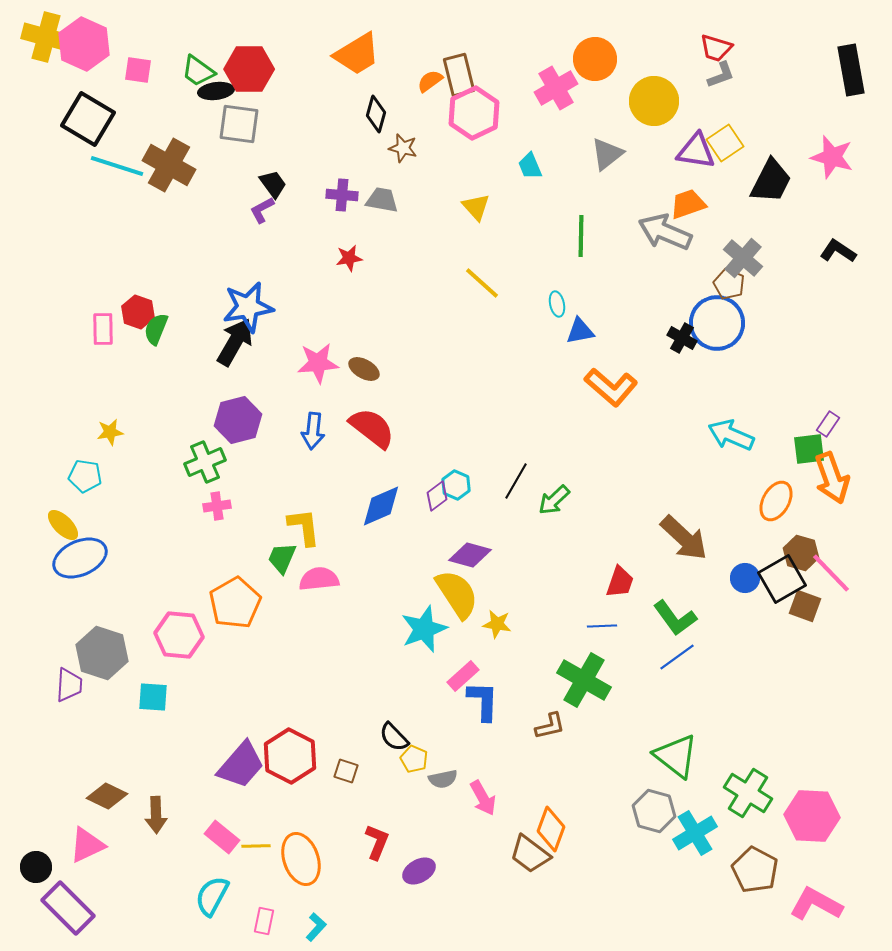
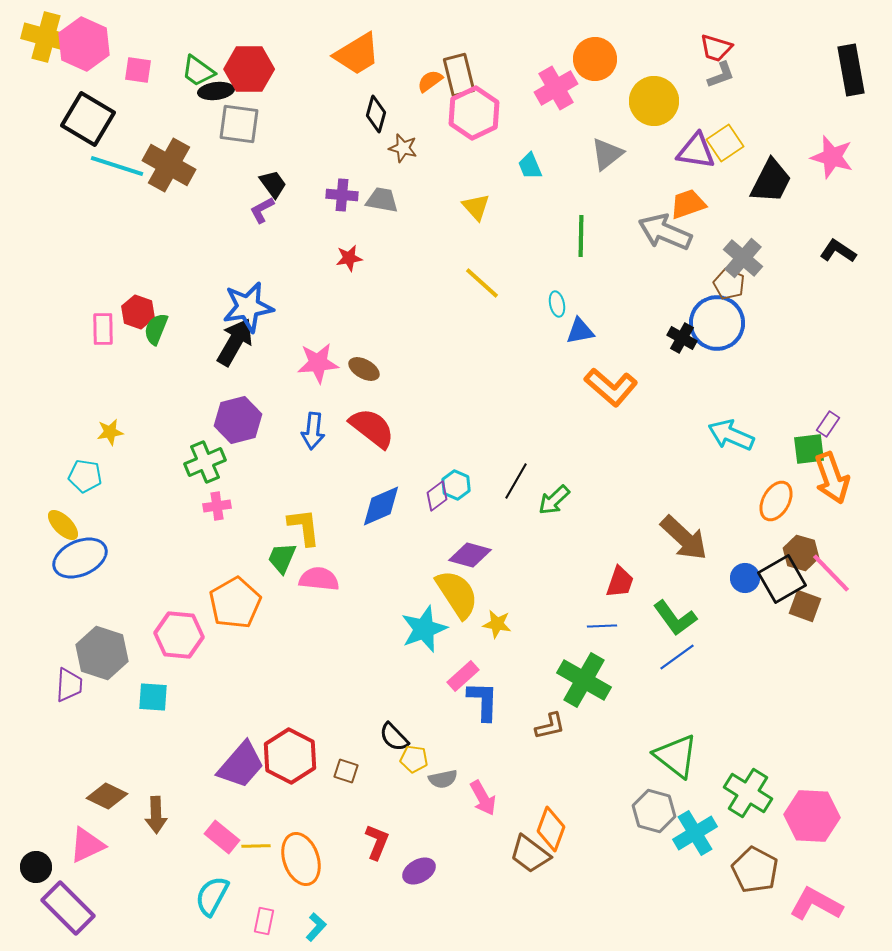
pink semicircle at (319, 579): rotated 12 degrees clockwise
yellow pentagon at (414, 759): rotated 16 degrees counterclockwise
